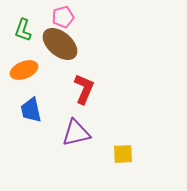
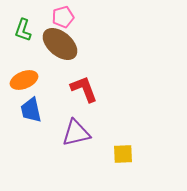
orange ellipse: moved 10 px down
red L-shape: rotated 44 degrees counterclockwise
